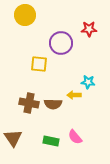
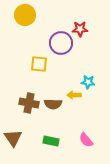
red star: moved 9 px left
pink semicircle: moved 11 px right, 3 px down
